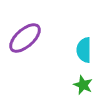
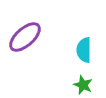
purple ellipse: moved 1 px up
